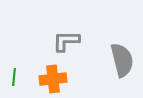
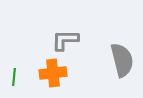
gray L-shape: moved 1 px left, 1 px up
orange cross: moved 6 px up
